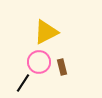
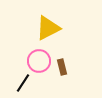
yellow triangle: moved 2 px right, 4 px up
pink circle: moved 1 px up
